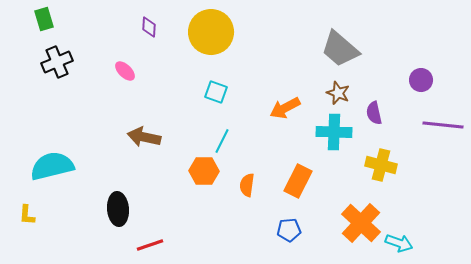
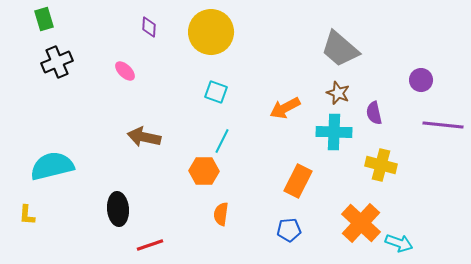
orange semicircle: moved 26 px left, 29 px down
